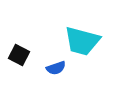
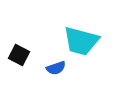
cyan trapezoid: moved 1 px left
